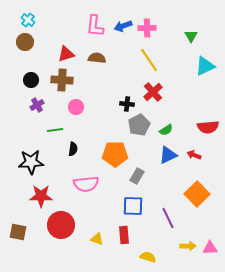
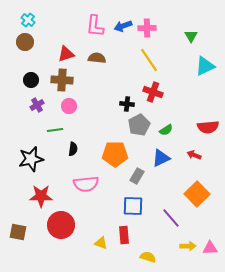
red cross: rotated 30 degrees counterclockwise
pink circle: moved 7 px left, 1 px up
blue triangle: moved 7 px left, 3 px down
black star: moved 3 px up; rotated 10 degrees counterclockwise
purple line: moved 3 px right; rotated 15 degrees counterclockwise
yellow triangle: moved 4 px right, 4 px down
